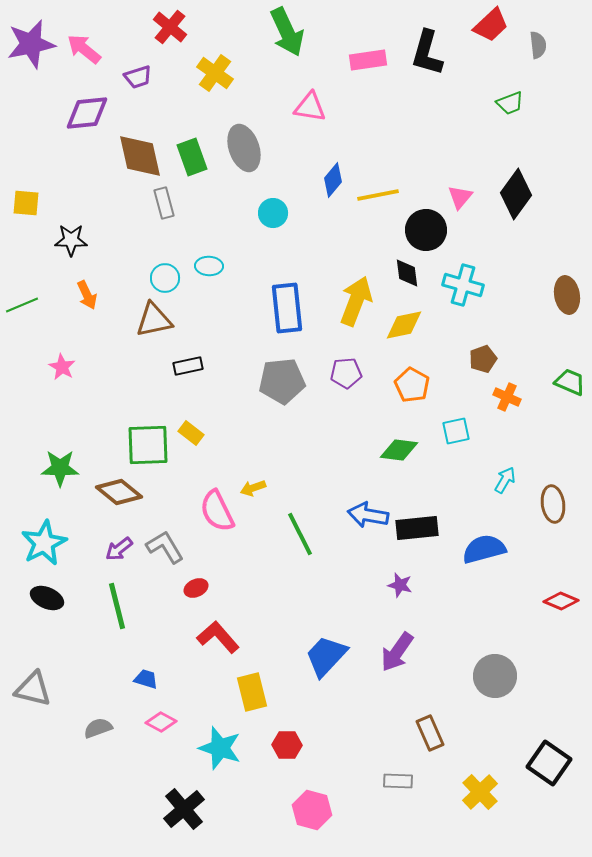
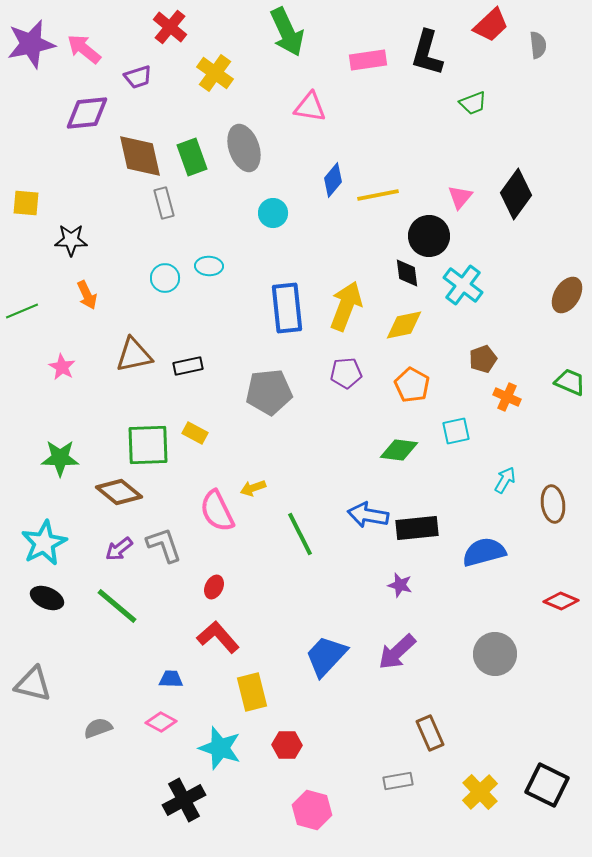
green trapezoid at (510, 103): moved 37 px left
black circle at (426, 230): moved 3 px right, 6 px down
cyan cross at (463, 285): rotated 21 degrees clockwise
brown ellipse at (567, 295): rotated 42 degrees clockwise
yellow arrow at (356, 301): moved 10 px left, 5 px down
green line at (22, 305): moved 6 px down
brown triangle at (154, 320): moved 20 px left, 35 px down
gray pentagon at (282, 381): moved 13 px left, 11 px down
yellow rectangle at (191, 433): moved 4 px right; rotated 10 degrees counterclockwise
green star at (60, 468): moved 10 px up
gray L-shape at (165, 547): moved 1 px left, 2 px up; rotated 12 degrees clockwise
blue semicircle at (484, 549): moved 3 px down
red ellipse at (196, 588): moved 18 px right, 1 px up; rotated 40 degrees counterclockwise
green line at (117, 606): rotated 36 degrees counterclockwise
purple arrow at (397, 652): rotated 12 degrees clockwise
gray circle at (495, 676): moved 22 px up
blue trapezoid at (146, 679): moved 25 px right; rotated 15 degrees counterclockwise
gray triangle at (33, 689): moved 5 px up
black square at (549, 763): moved 2 px left, 22 px down; rotated 9 degrees counterclockwise
gray rectangle at (398, 781): rotated 12 degrees counterclockwise
black cross at (184, 809): moved 9 px up; rotated 12 degrees clockwise
